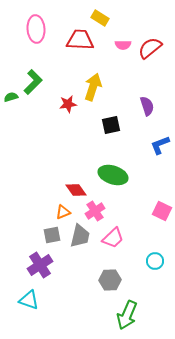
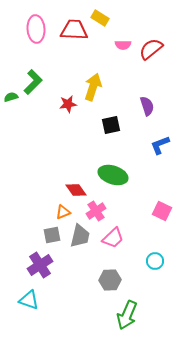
red trapezoid: moved 6 px left, 10 px up
red semicircle: moved 1 px right, 1 px down
pink cross: moved 1 px right
